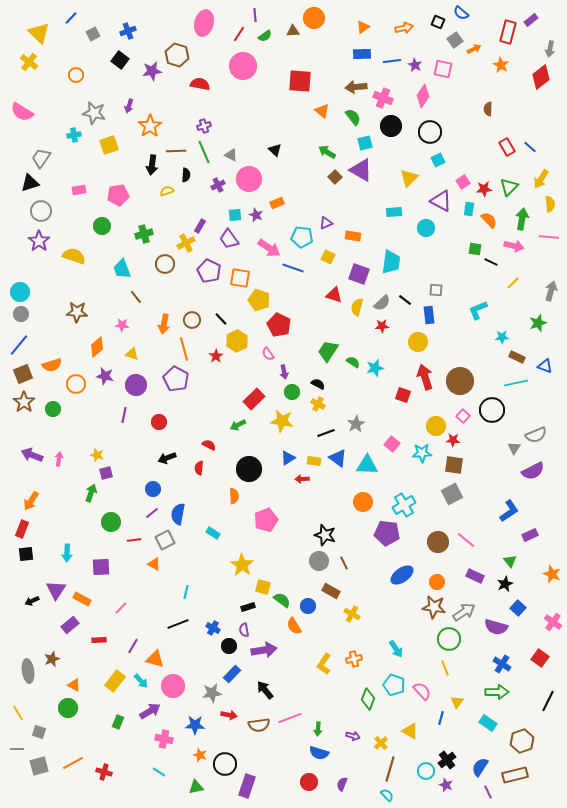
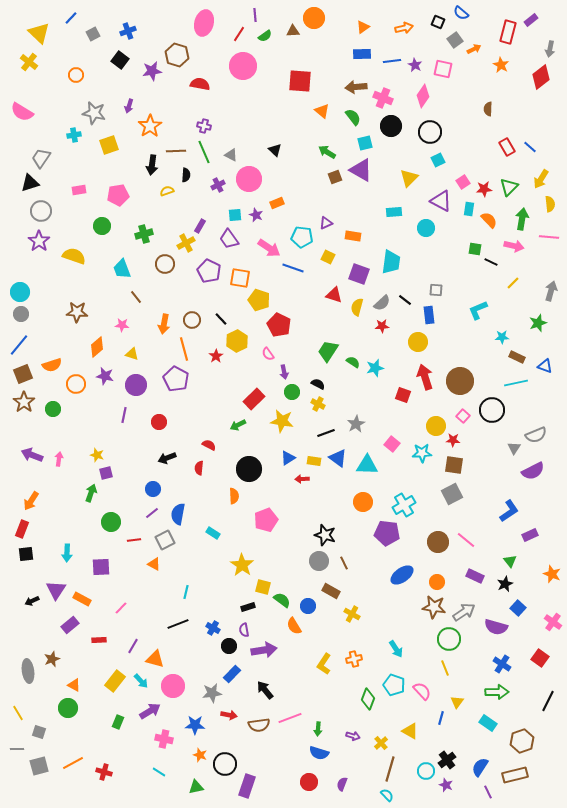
purple cross at (204, 126): rotated 32 degrees clockwise
brown square at (335, 177): rotated 24 degrees clockwise
